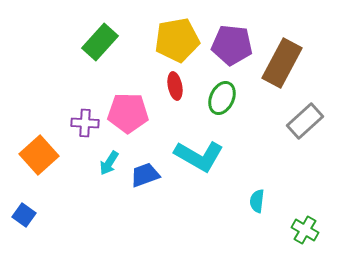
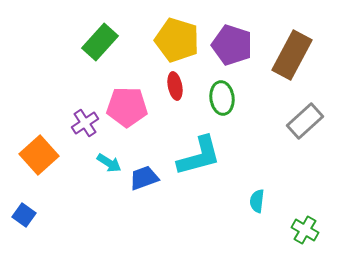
yellow pentagon: rotated 27 degrees clockwise
purple pentagon: rotated 12 degrees clockwise
brown rectangle: moved 10 px right, 8 px up
green ellipse: rotated 32 degrees counterclockwise
pink pentagon: moved 1 px left, 6 px up
purple cross: rotated 36 degrees counterclockwise
cyan L-shape: rotated 45 degrees counterclockwise
cyan arrow: rotated 90 degrees counterclockwise
blue trapezoid: moved 1 px left, 3 px down
